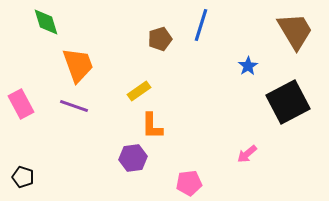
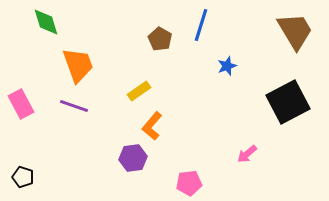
brown pentagon: rotated 25 degrees counterclockwise
blue star: moved 21 px left; rotated 12 degrees clockwise
orange L-shape: rotated 40 degrees clockwise
